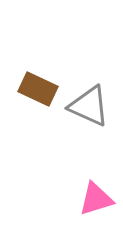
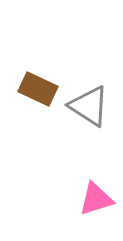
gray triangle: rotated 9 degrees clockwise
